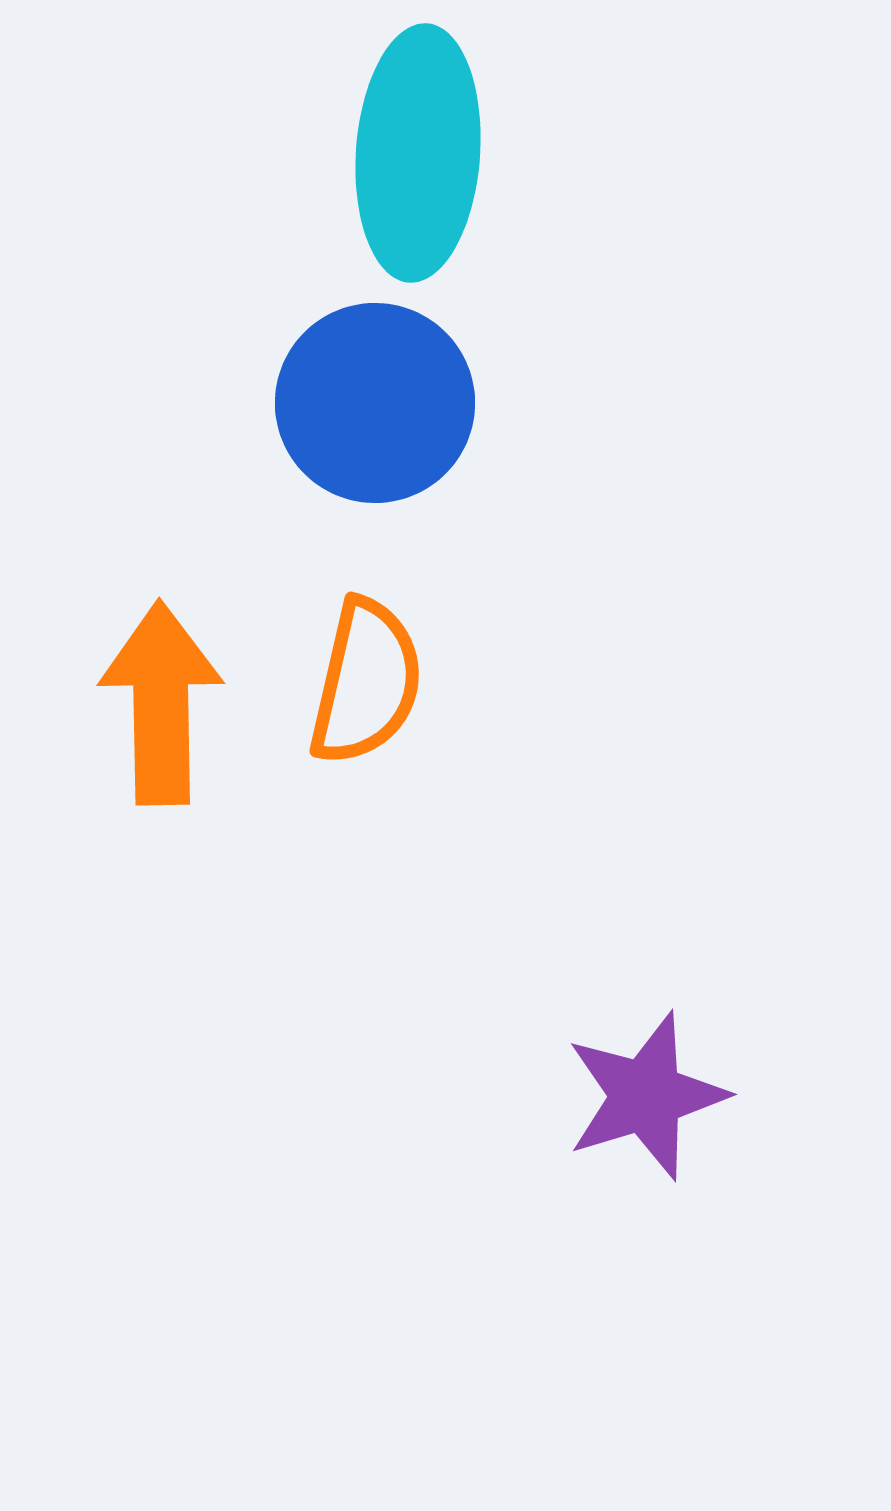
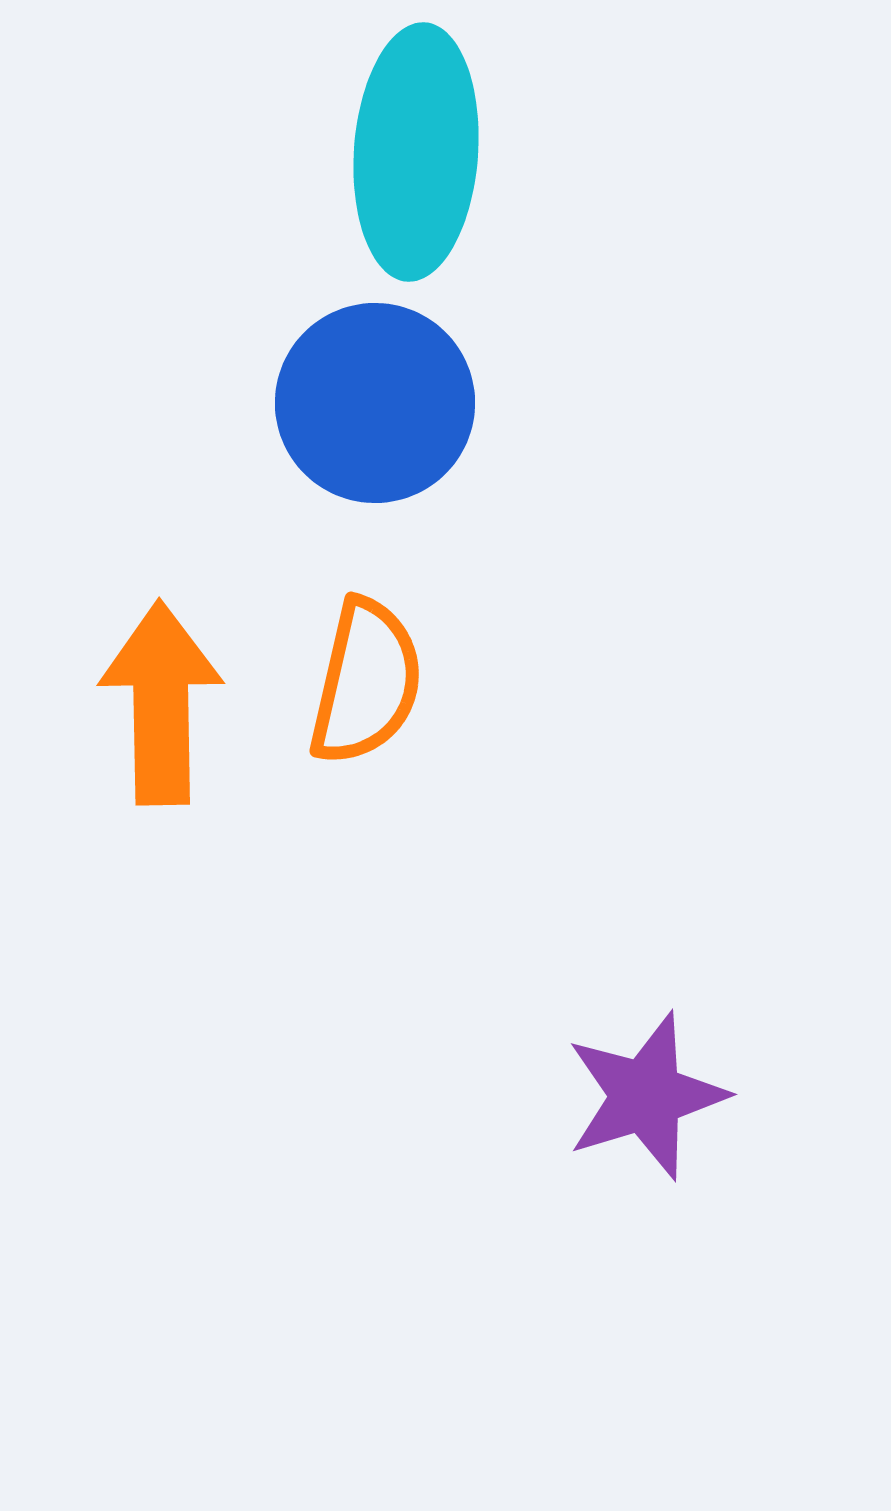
cyan ellipse: moved 2 px left, 1 px up
